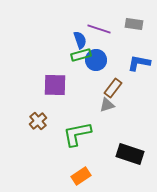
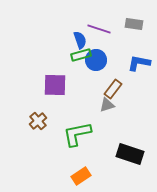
brown rectangle: moved 1 px down
